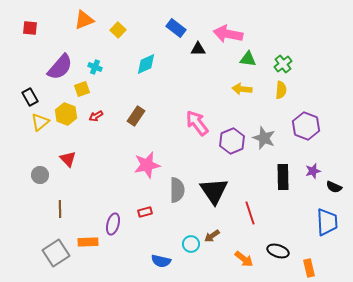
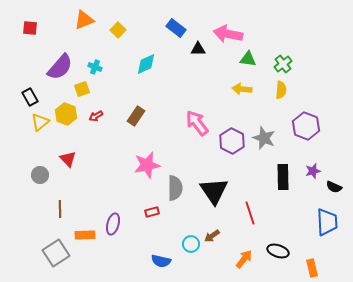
purple hexagon at (232, 141): rotated 10 degrees counterclockwise
gray semicircle at (177, 190): moved 2 px left, 2 px up
red rectangle at (145, 212): moved 7 px right
orange rectangle at (88, 242): moved 3 px left, 7 px up
orange arrow at (244, 259): rotated 90 degrees counterclockwise
orange rectangle at (309, 268): moved 3 px right
